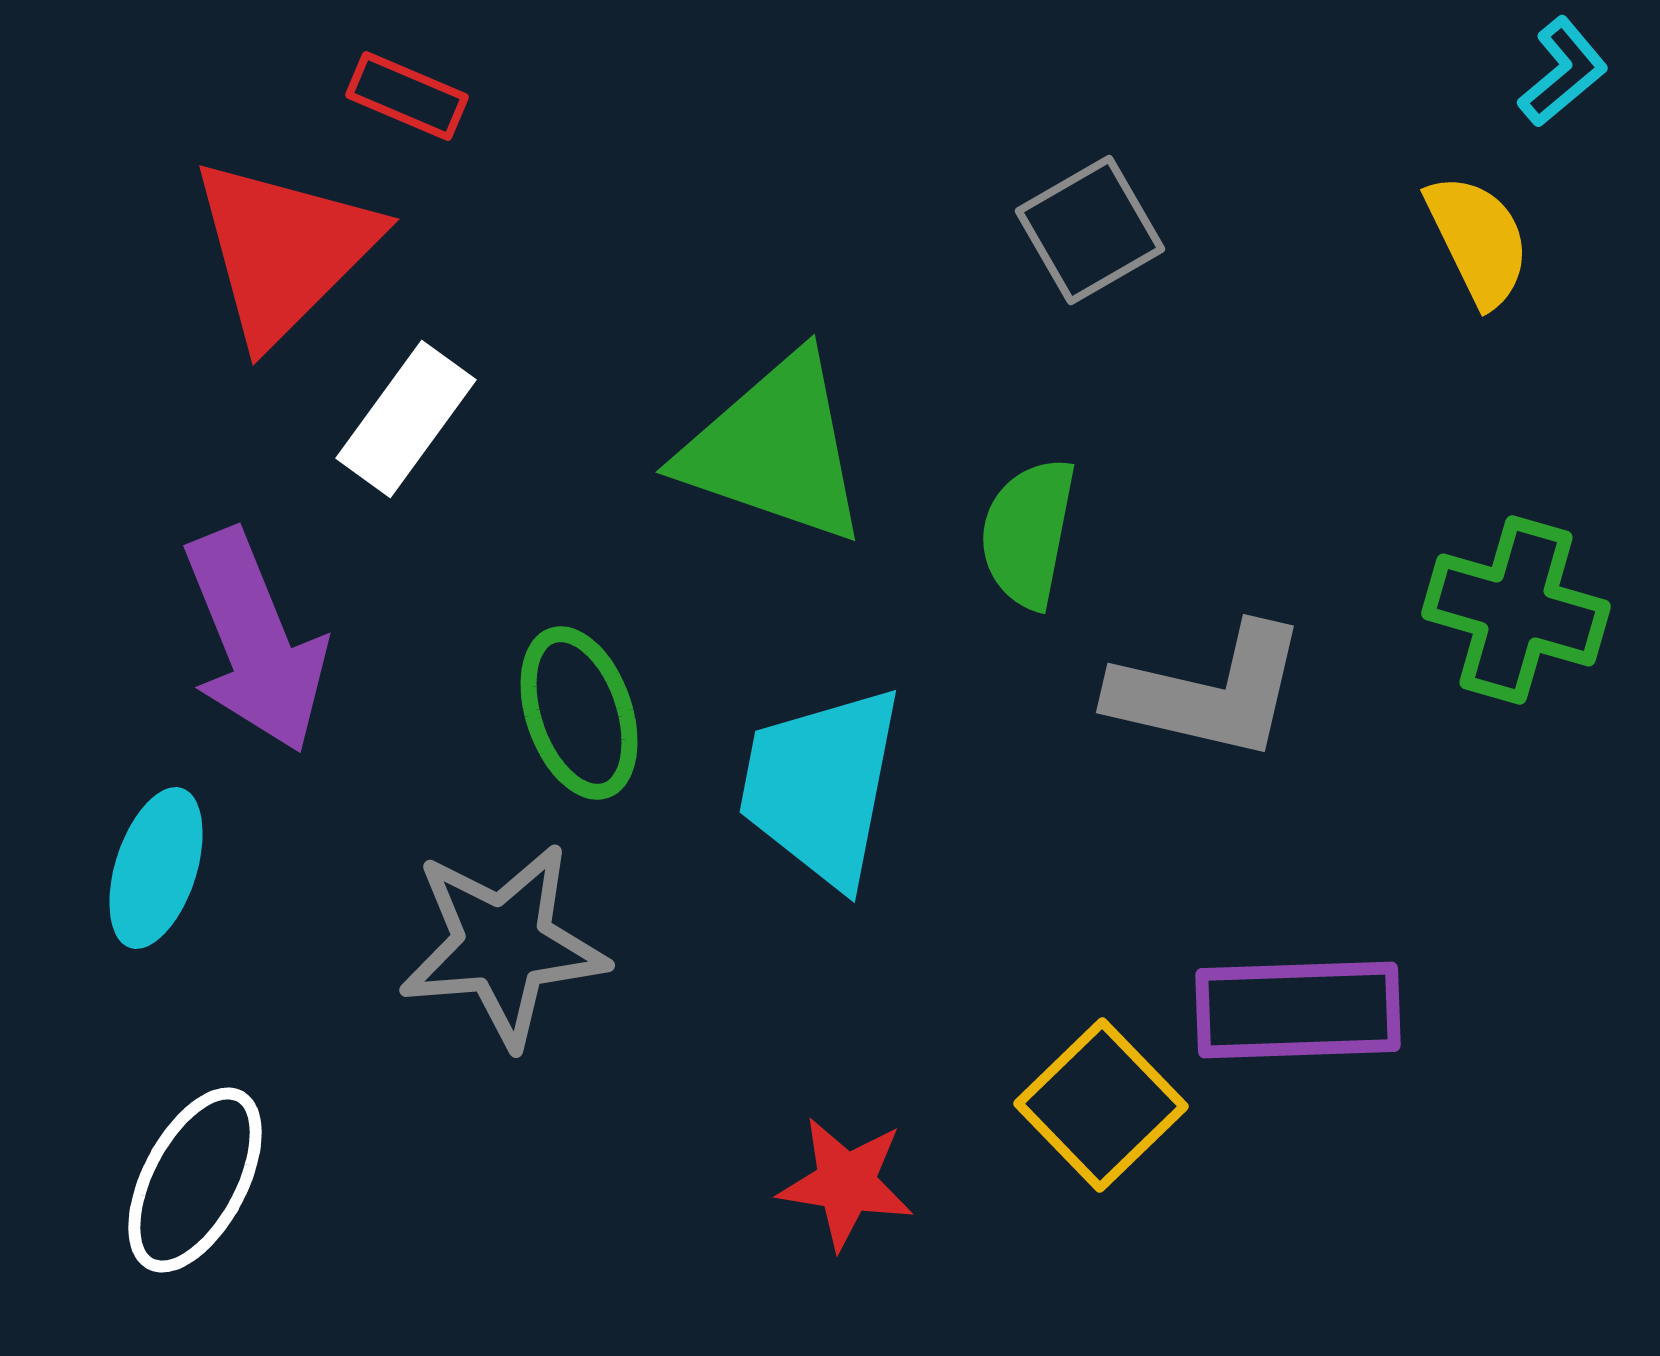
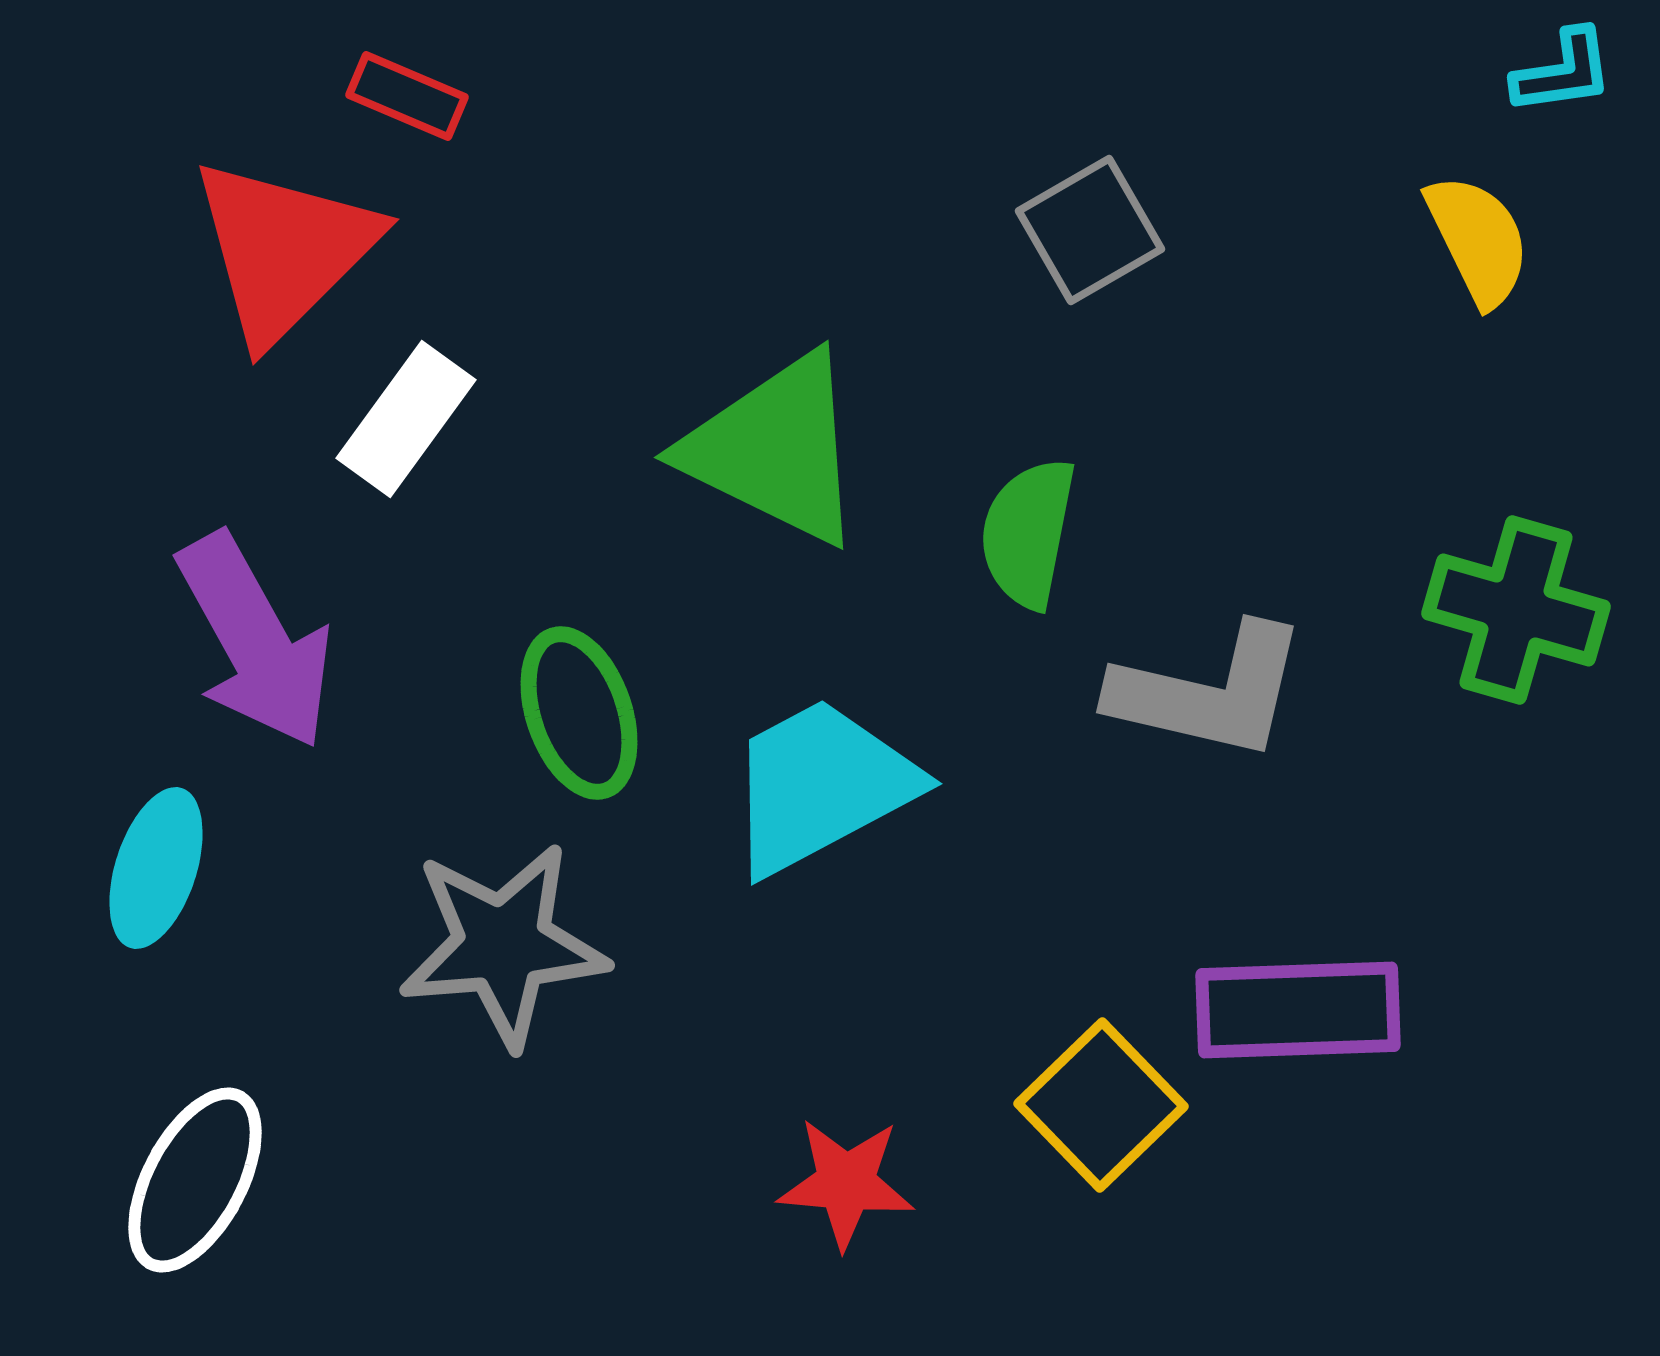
cyan L-shape: rotated 32 degrees clockwise
green triangle: rotated 7 degrees clockwise
purple arrow: rotated 7 degrees counterclockwise
cyan trapezoid: rotated 51 degrees clockwise
red star: rotated 4 degrees counterclockwise
